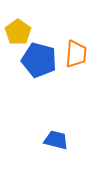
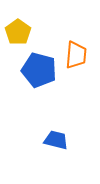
orange trapezoid: moved 1 px down
blue pentagon: moved 10 px down
